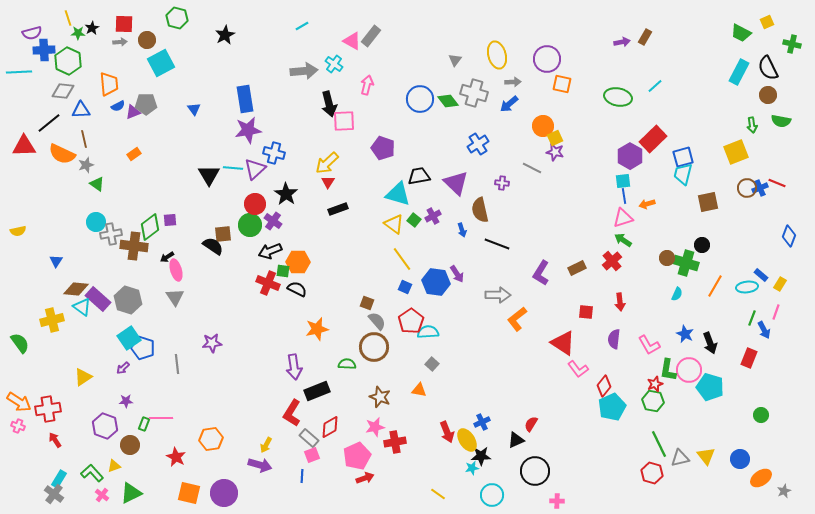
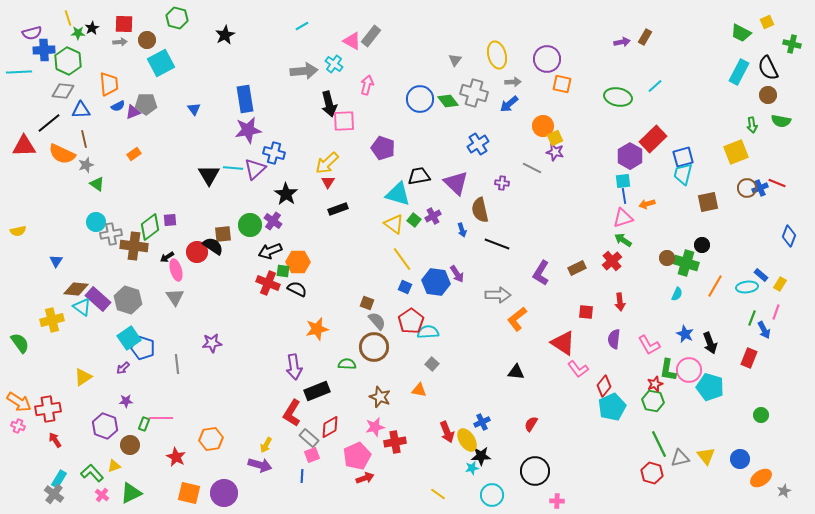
red circle at (255, 204): moved 58 px left, 48 px down
black triangle at (516, 440): moved 68 px up; rotated 30 degrees clockwise
